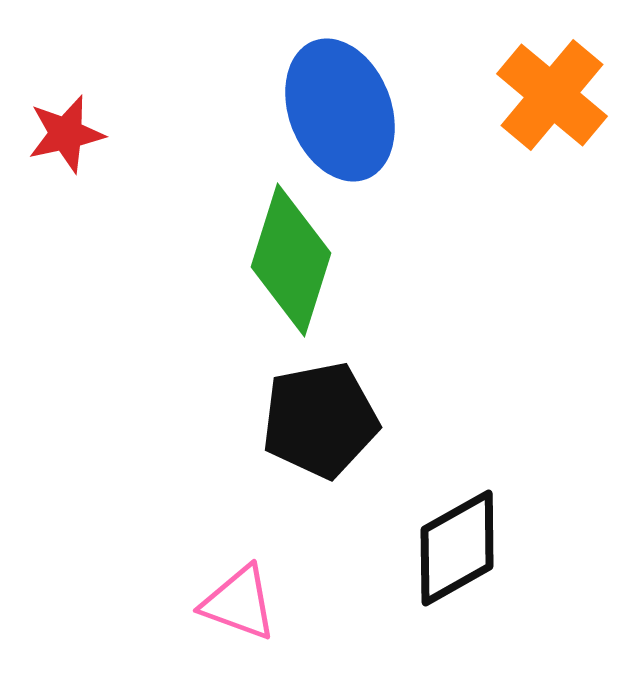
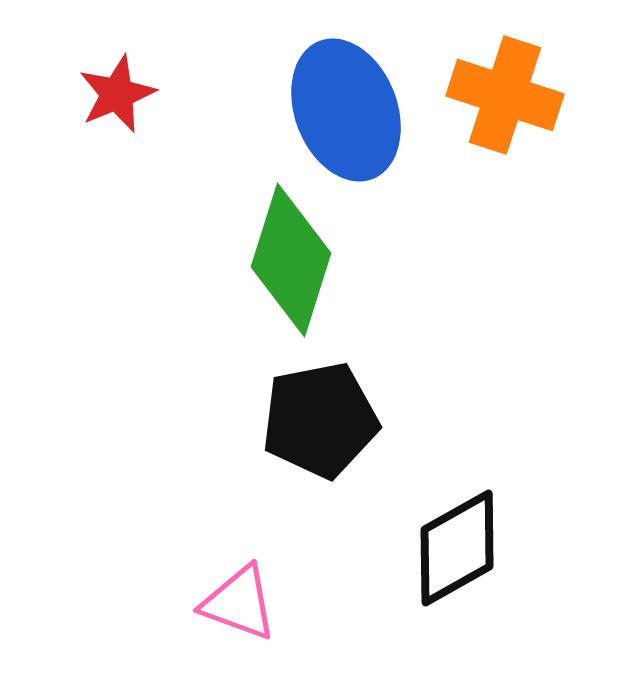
orange cross: moved 47 px left; rotated 22 degrees counterclockwise
blue ellipse: moved 6 px right
red star: moved 51 px right, 40 px up; rotated 10 degrees counterclockwise
